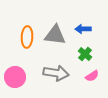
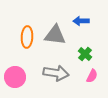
blue arrow: moved 2 px left, 8 px up
pink semicircle: rotated 32 degrees counterclockwise
